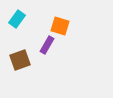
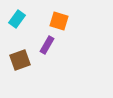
orange square: moved 1 px left, 5 px up
